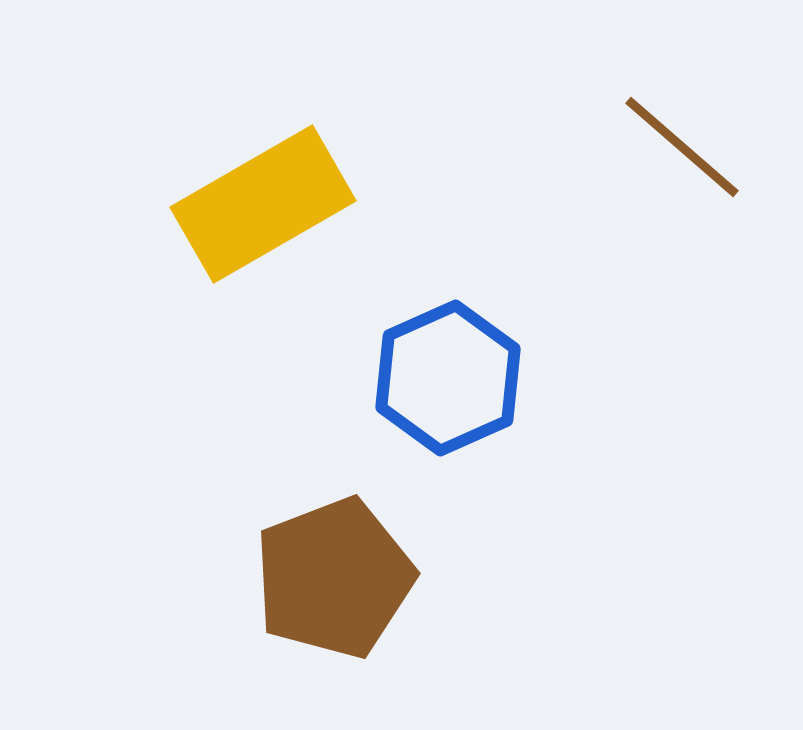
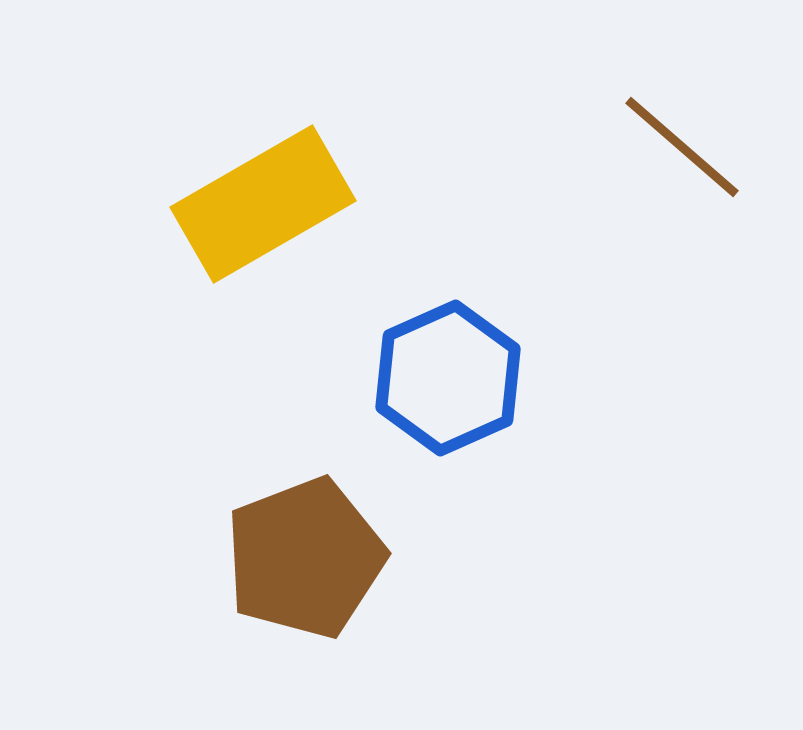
brown pentagon: moved 29 px left, 20 px up
